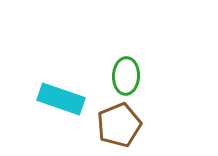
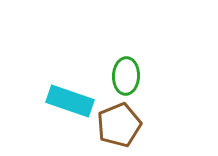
cyan rectangle: moved 9 px right, 2 px down
